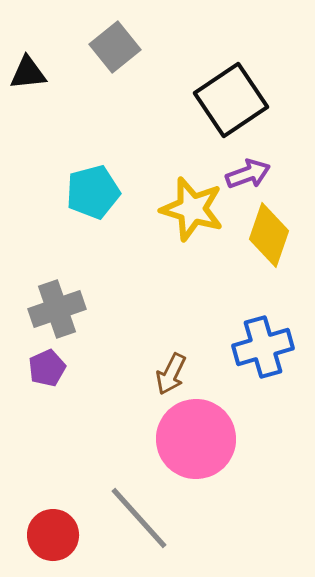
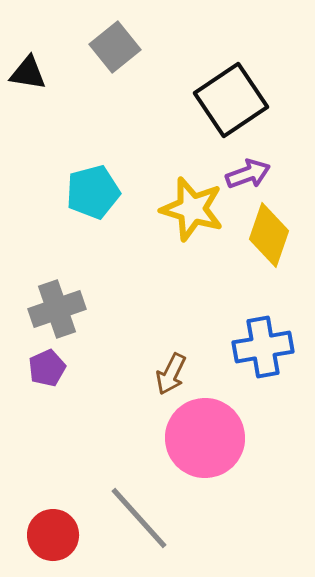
black triangle: rotated 15 degrees clockwise
blue cross: rotated 6 degrees clockwise
pink circle: moved 9 px right, 1 px up
